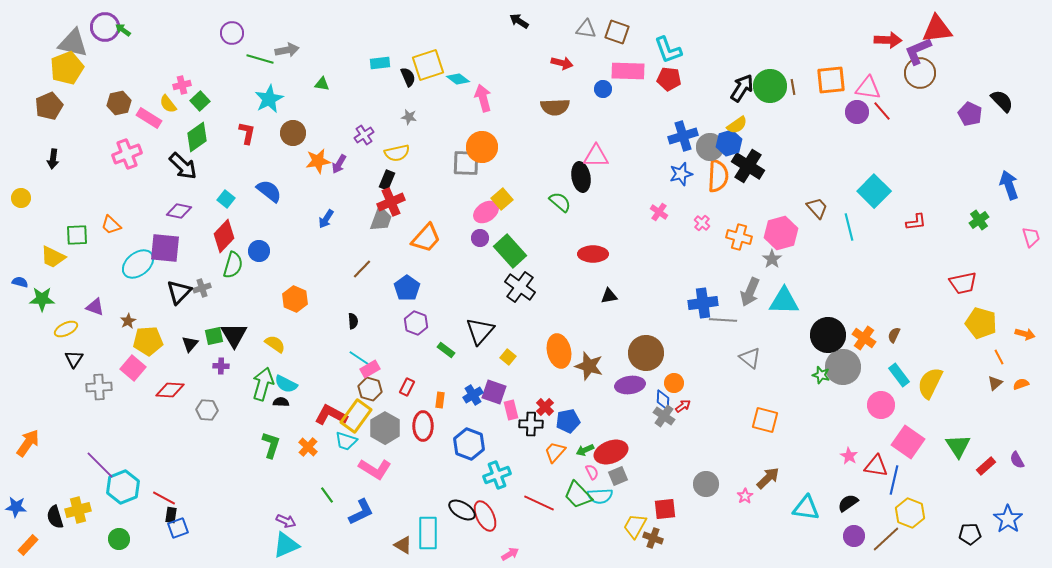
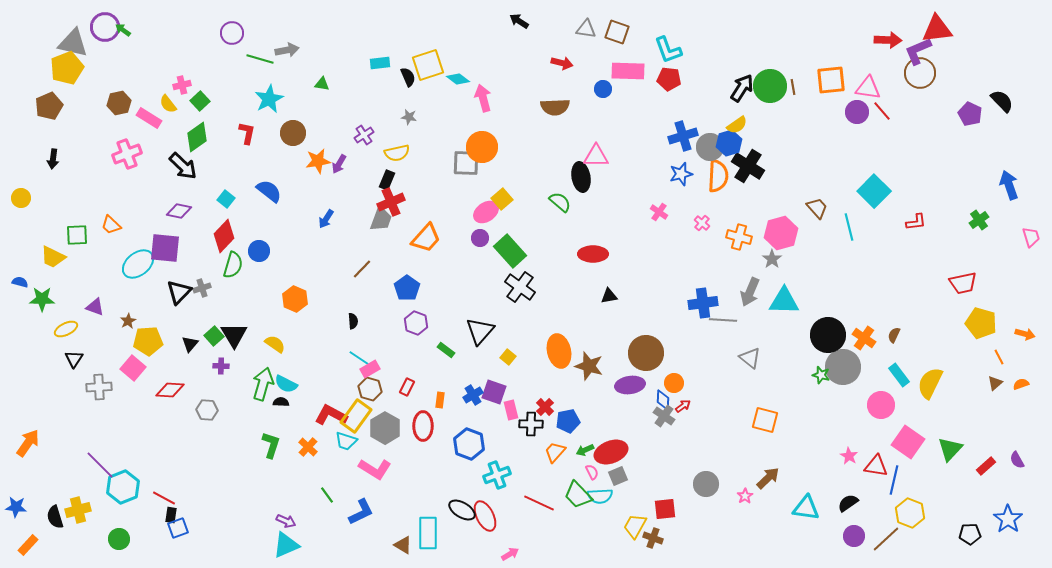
green square at (214, 336): rotated 30 degrees counterclockwise
green triangle at (958, 446): moved 8 px left, 3 px down; rotated 16 degrees clockwise
